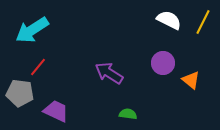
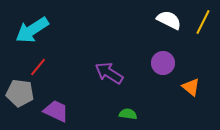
orange triangle: moved 7 px down
